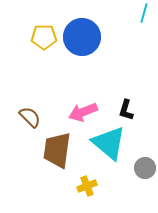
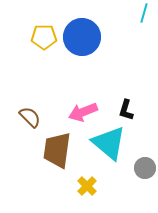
yellow cross: rotated 24 degrees counterclockwise
